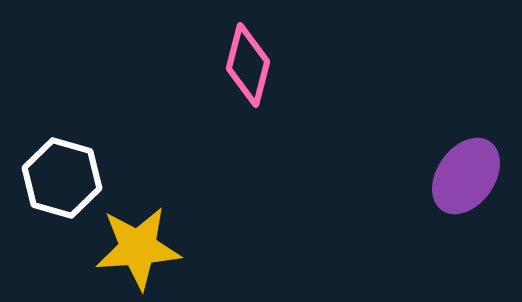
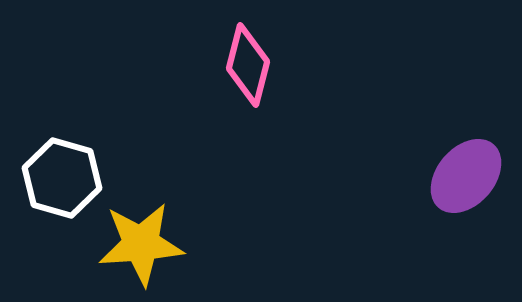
purple ellipse: rotated 6 degrees clockwise
yellow star: moved 3 px right, 4 px up
